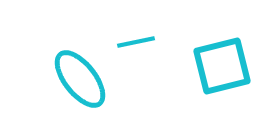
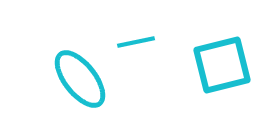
cyan square: moved 1 px up
